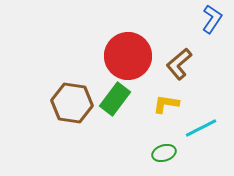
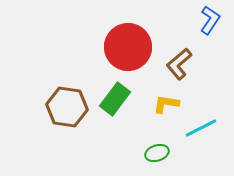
blue L-shape: moved 2 px left, 1 px down
red circle: moved 9 px up
brown hexagon: moved 5 px left, 4 px down
green ellipse: moved 7 px left
